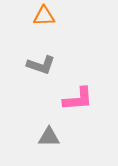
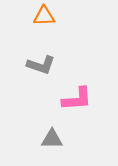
pink L-shape: moved 1 px left
gray triangle: moved 3 px right, 2 px down
